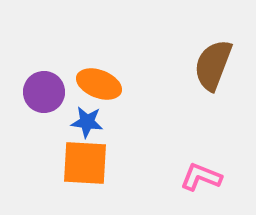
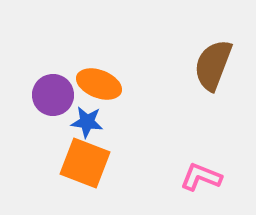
purple circle: moved 9 px right, 3 px down
orange square: rotated 18 degrees clockwise
